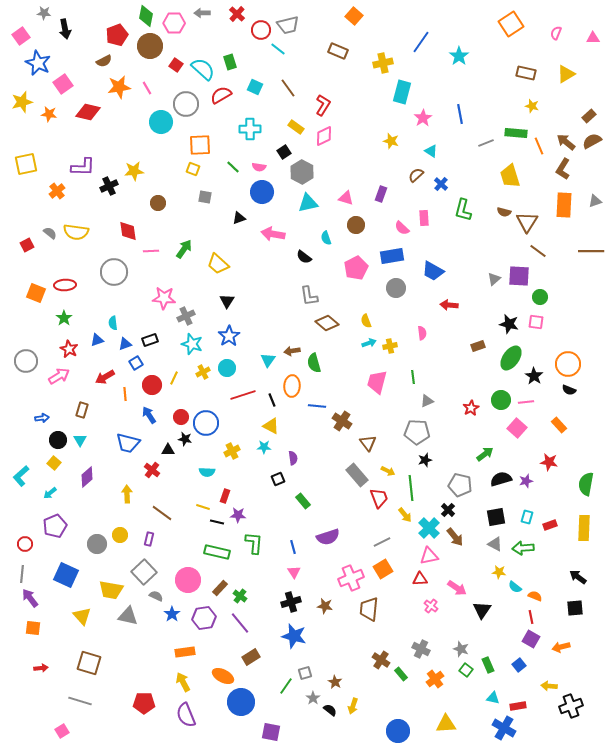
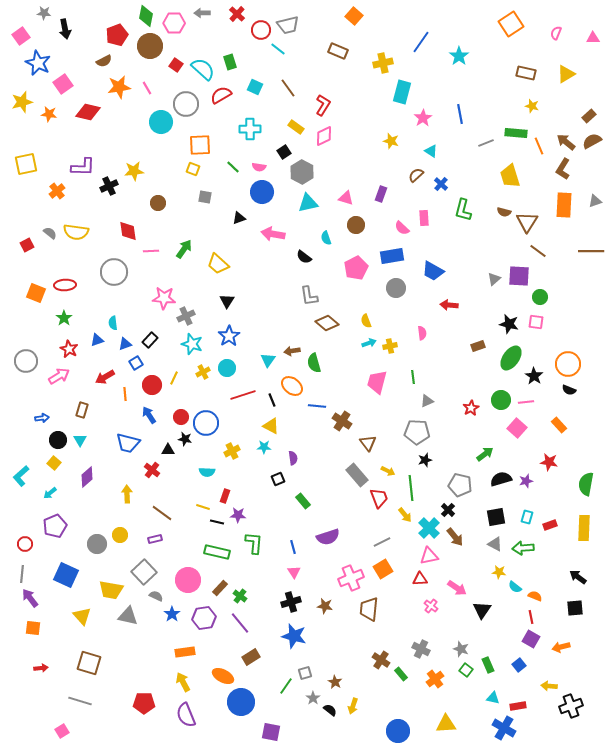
black rectangle at (150, 340): rotated 28 degrees counterclockwise
orange ellipse at (292, 386): rotated 55 degrees counterclockwise
purple rectangle at (149, 539): moved 6 px right; rotated 64 degrees clockwise
